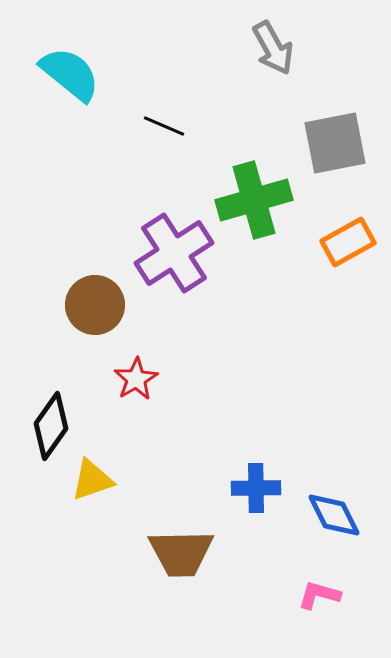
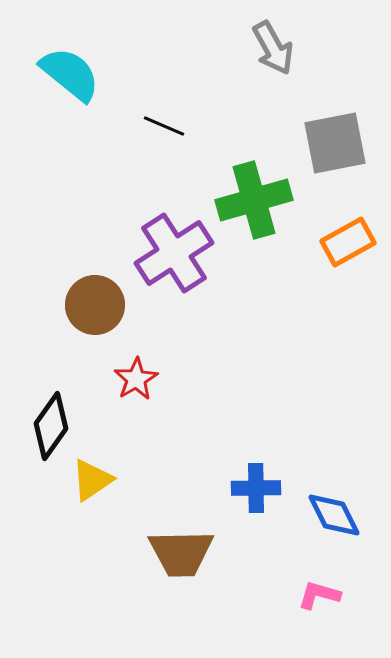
yellow triangle: rotated 15 degrees counterclockwise
